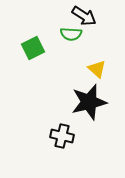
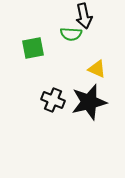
black arrow: rotated 45 degrees clockwise
green square: rotated 15 degrees clockwise
yellow triangle: rotated 18 degrees counterclockwise
black cross: moved 9 px left, 36 px up; rotated 10 degrees clockwise
